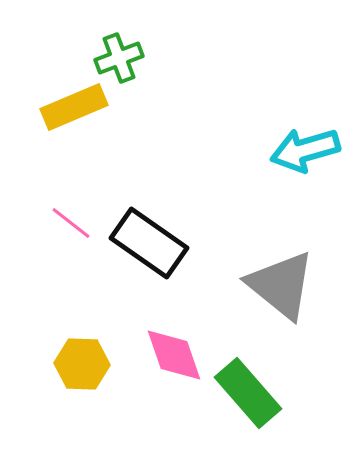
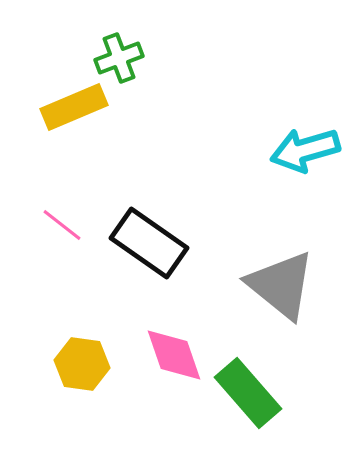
pink line: moved 9 px left, 2 px down
yellow hexagon: rotated 6 degrees clockwise
